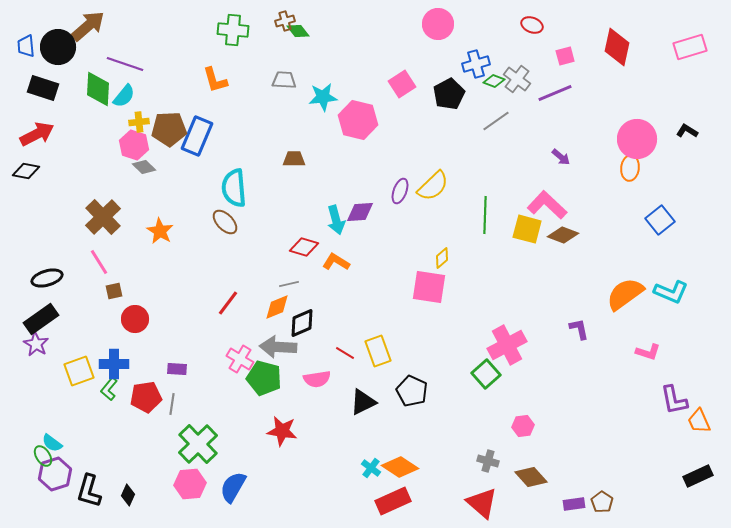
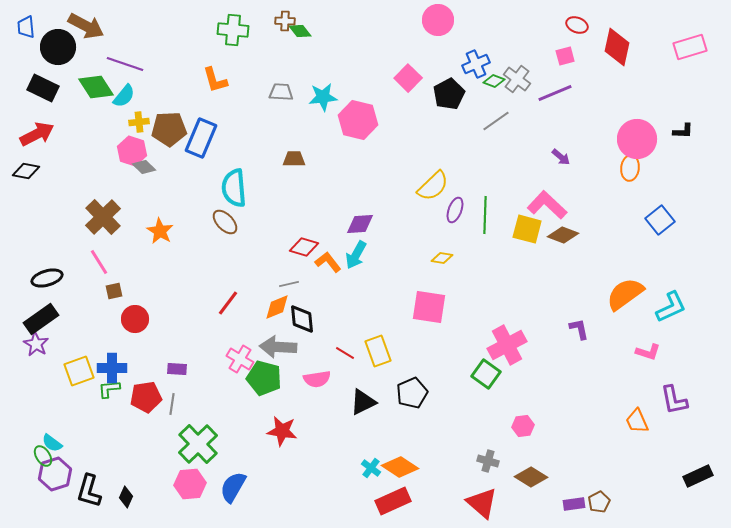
brown cross at (285, 21): rotated 18 degrees clockwise
pink circle at (438, 24): moved 4 px up
red ellipse at (532, 25): moved 45 px right
brown arrow at (88, 26): moved 2 px left; rotated 69 degrees clockwise
green diamond at (298, 31): moved 2 px right
blue trapezoid at (26, 46): moved 19 px up
blue cross at (476, 64): rotated 8 degrees counterclockwise
gray trapezoid at (284, 80): moved 3 px left, 12 px down
pink square at (402, 84): moved 6 px right, 6 px up; rotated 12 degrees counterclockwise
black rectangle at (43, 88): rotated 8 degrees clockwise
green diamond at (98, 89): moved 2 px left, 2 px up; rotated 36 degrees counterclockwise
black L-shape at (687, 131): moved 4 px left; rotated 150 degrees clockwise
blue rectangle at (197, 136): moved 4 px right, 2 px down
pink hexagon at (134, 145): moved 2 px left, 6 px down
purple ellipse at (400, 191): moved 55 px right, 19 px down
purple diamond at (360, 212): moved 12 px down
cyan arrow at (336, 220): moved 20 px right, 35 px down; rotated 44 degrees clockwise
yellow diamond at (442, 258): rotated 50 degrees clockwise
orange L-shape at (336, 262): moved 8 px left; rotated 20 degrees clockwise
pink square at (429, 287): moved 20 px down
cyan L-shape at (671, 292): moved 15 px down; rotated 48 degrees counterclockwise
black diamond at (302, 323): moved 4 px up; rotated 72 degrees counterclockwise
blue cross at (114, 364): moved 2 px left, 4 px down
green square at (486, 374): rotated 12 degrees counterclockwise
green L-shape at (109, 389): rotated 45 degrees clockwise
black pentagon at (412, 391): moved 2 px down; rotated 24 degrees clockwise
orange trapezoid at (699, 421): moved 62 px left
brown diamond at (531, 477): rotated 16 degrees counterclockwise
black diamond at (128, 495): moved 2 px left, 2 px down
brown pentagon at (602, 502): moved 3 px left; rotated 10 degrees clockwise
